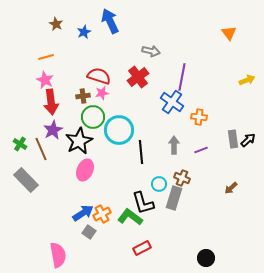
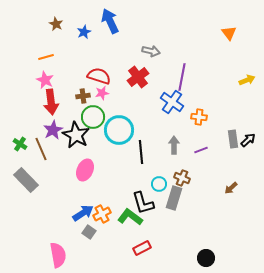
black star at (79, 141): moved 3 px left, 6 px up; rotated 16 degrees counterclockwise
